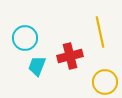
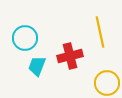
yellow circle: moved 2 px right, 1 px down
